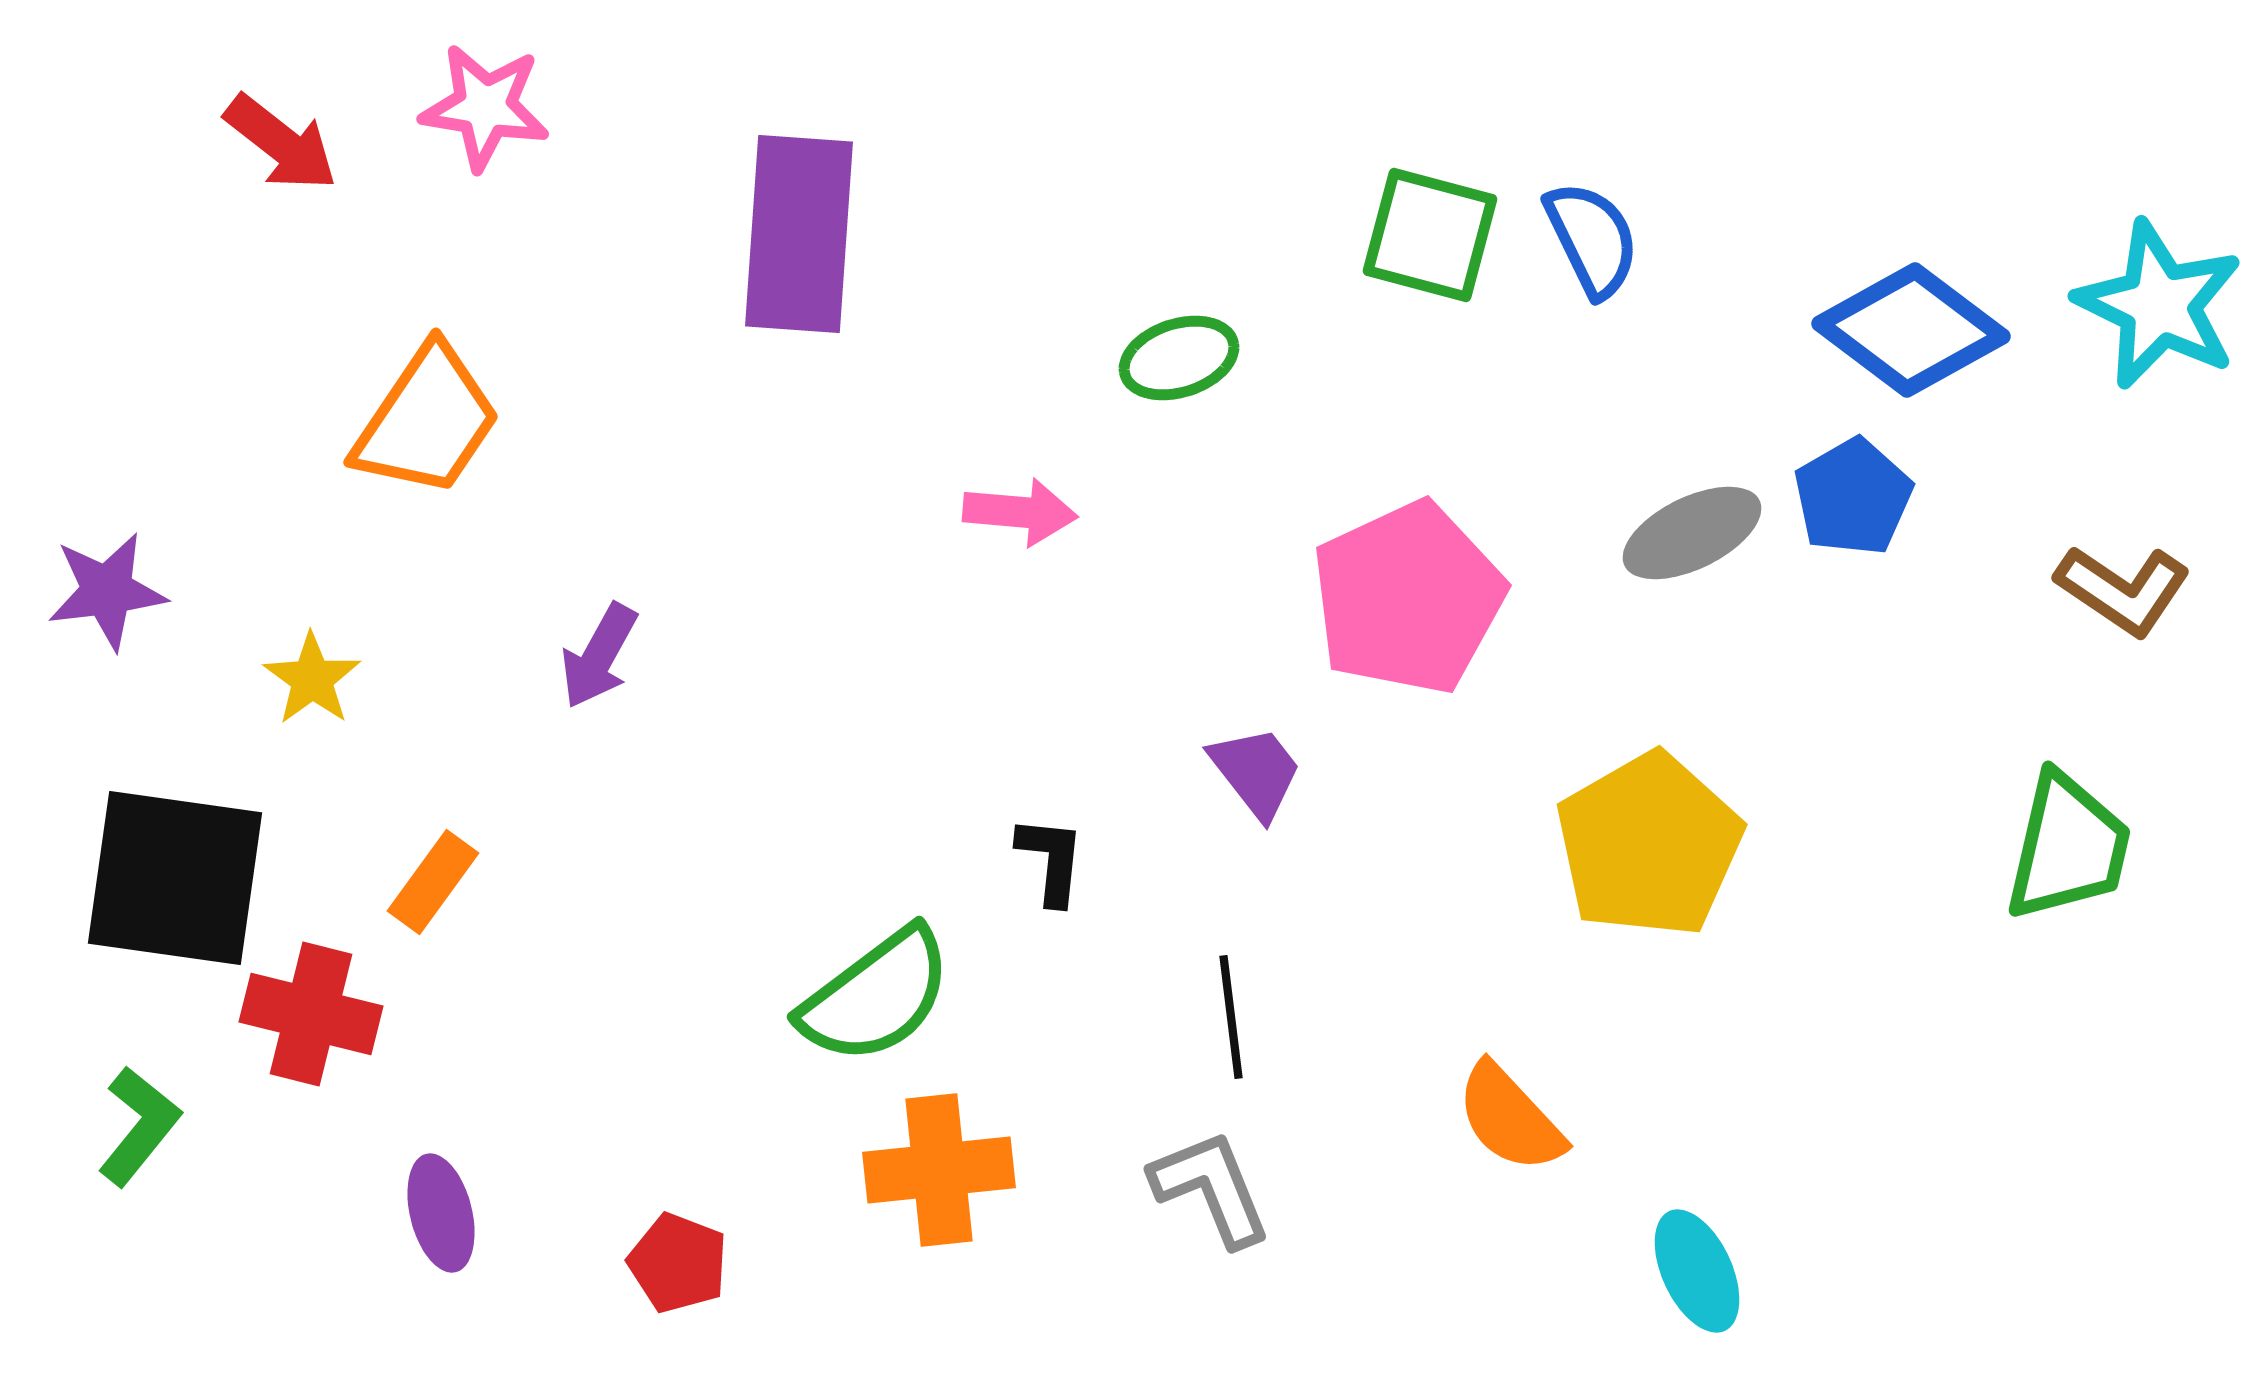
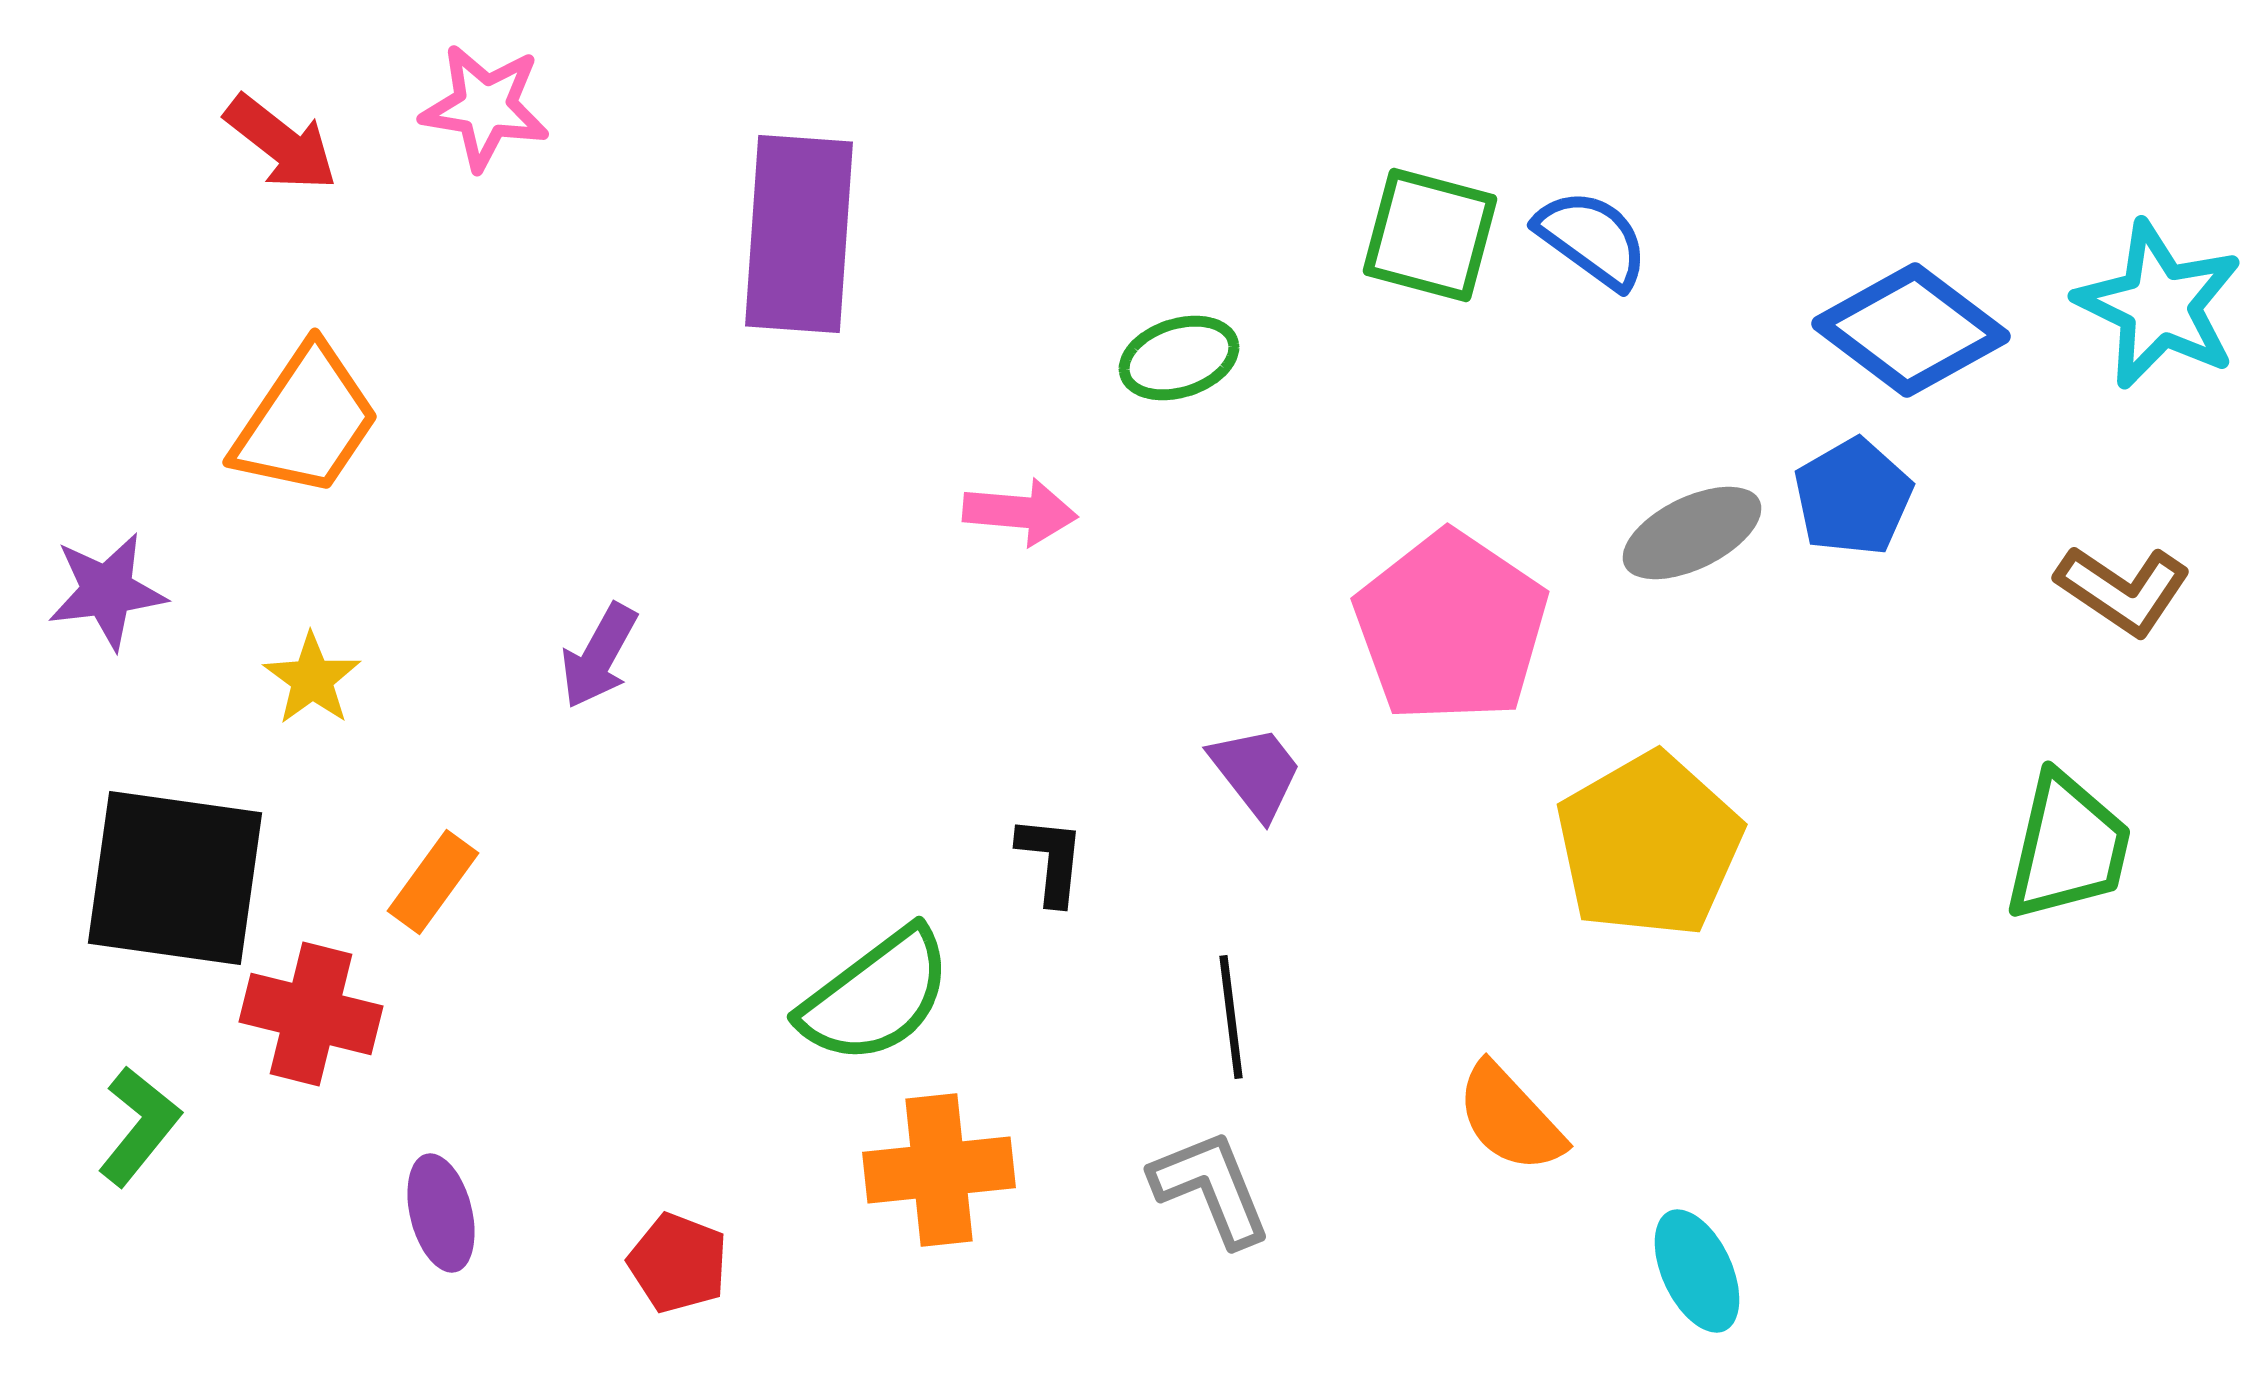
blue semicircle: rotated 28 degrees counterclockwise
orange trapezoid: moved 121 px left
pink pentagon: moved 43 px right, 29 px down; rotated 13 degrees counterclockwise
